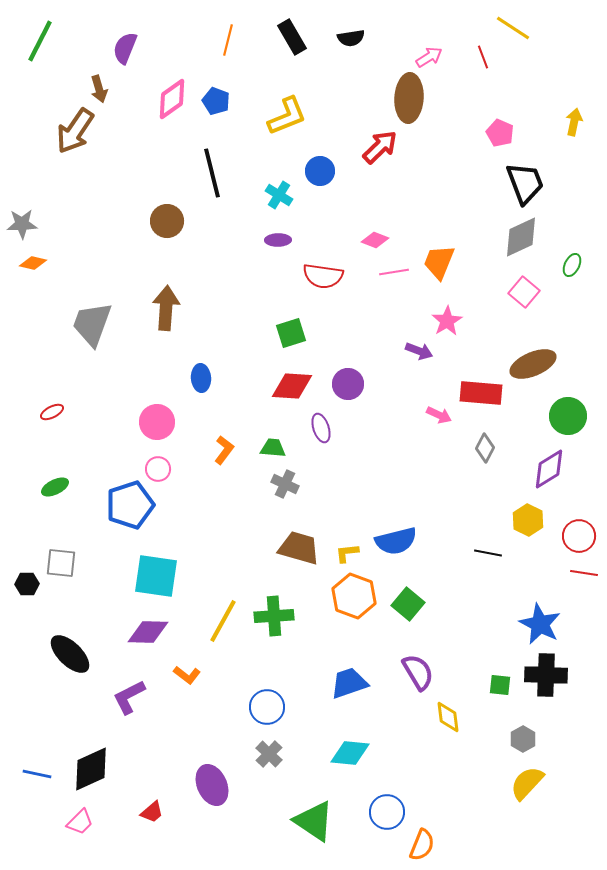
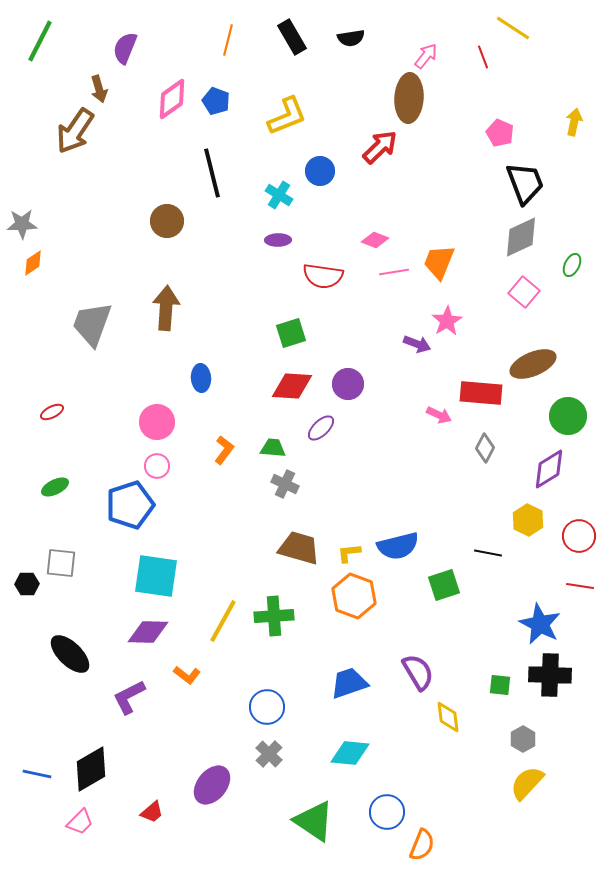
pink arrow at (429, 57): moved 3 px left, 1 px up; rotated 20 degrees counterclockwise
orange diamond at (33, 263): rotated 48 degrees counterclockwise
purple arrow at (419, 351): moved 2 px left, 7 px up
purple ellipse at (321, 428): rotated 64 degrees clockwise
pink circle at (158, 469): moved 1 px left, 3 px up
blue semicircle at (396, 541): moved 2 px right, 5 px down
yellow L-shape at (347, 553): moved 2 px right
red line at (584, 573): moved 4 px left, 13 px down
green square at (408, 604): moved 36 px right, 19 px up; rotated 32 degrees clockwise
black cross at (546, 675): moved 4 px right
black diamond at (91, 769): rotated 6 degrees counterclockwise
purple ellipse at (212, 785): rotated 63 degrees clockwise
